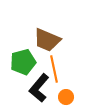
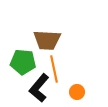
brown trapezoid: rotated 20 degrees counterclockwise
green pentagon: rotated 20 degrees clockwise
orange circle: moved 11 px right, 5 px up
